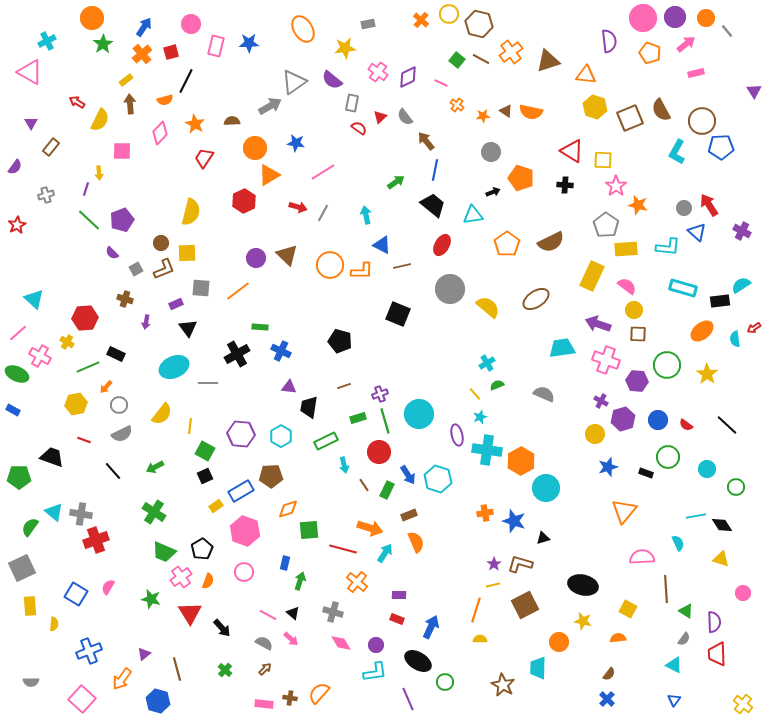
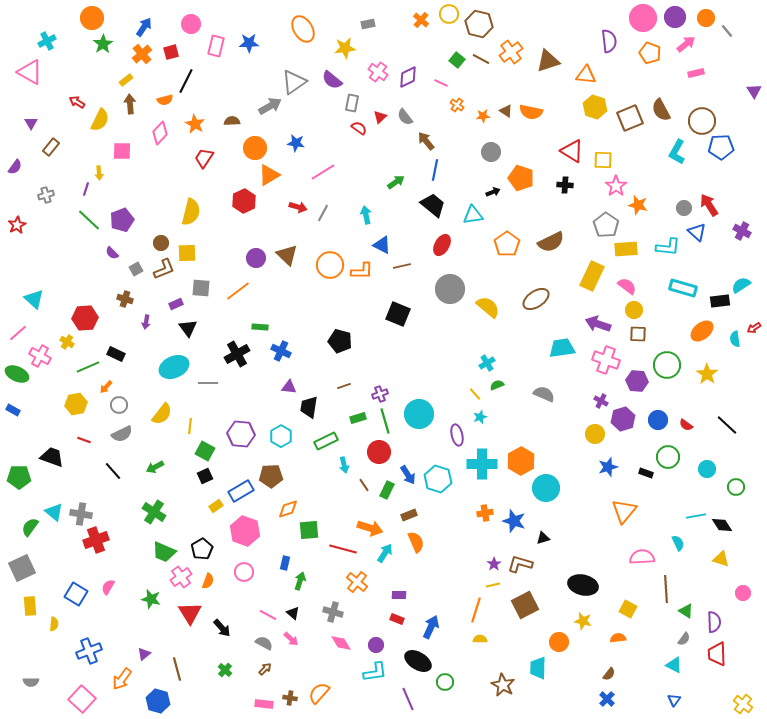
cyan cross at (487, 450): moved 5 px left, 14 px down; rotated 8 degrees counterclockwise
